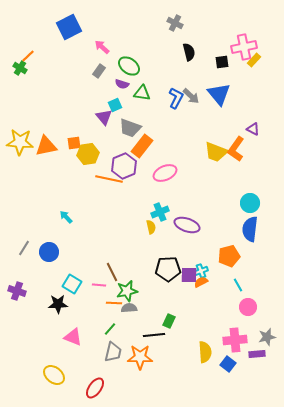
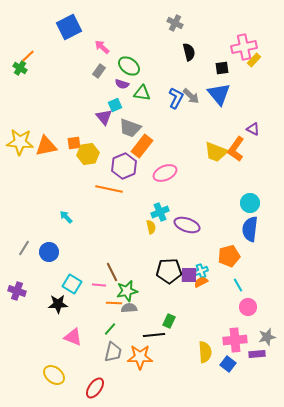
black square at (222, 62): moved 6 px down
orange line at (109, 179): moved 10 px down
black pentagon at (168, 269): moved 1 px right, 2 px down
